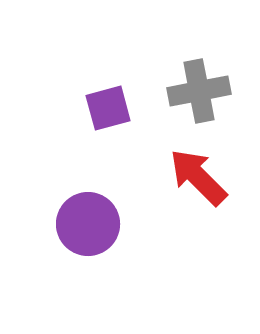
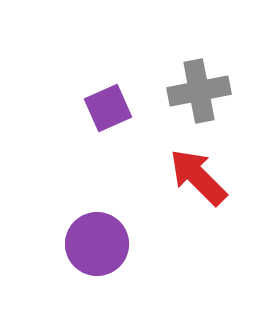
purple square: rotated 9 degrees counterclockwise
purple circle: moved 9 px right, 20 px down
